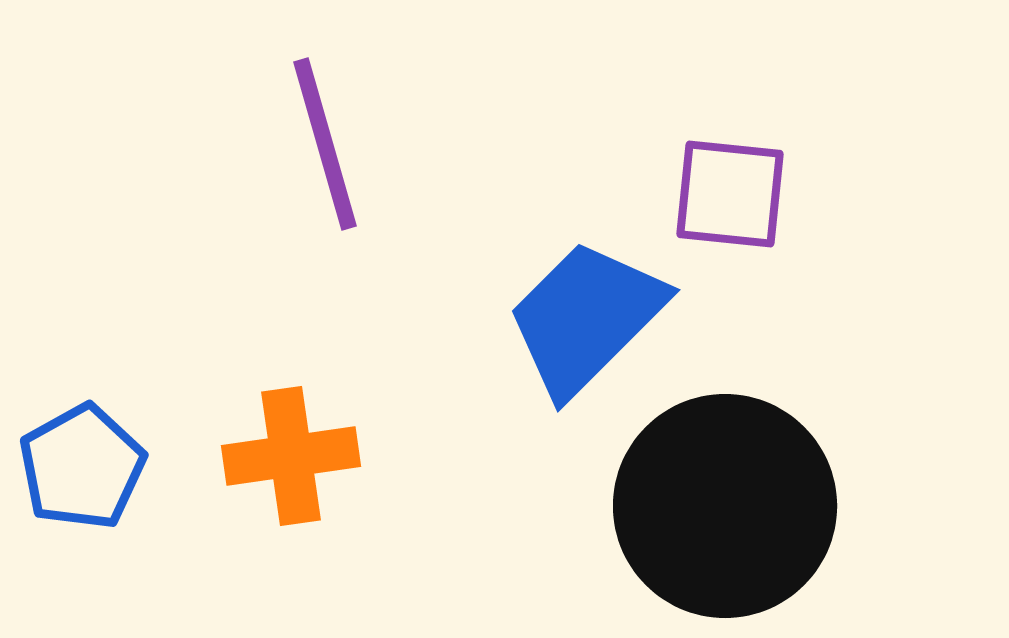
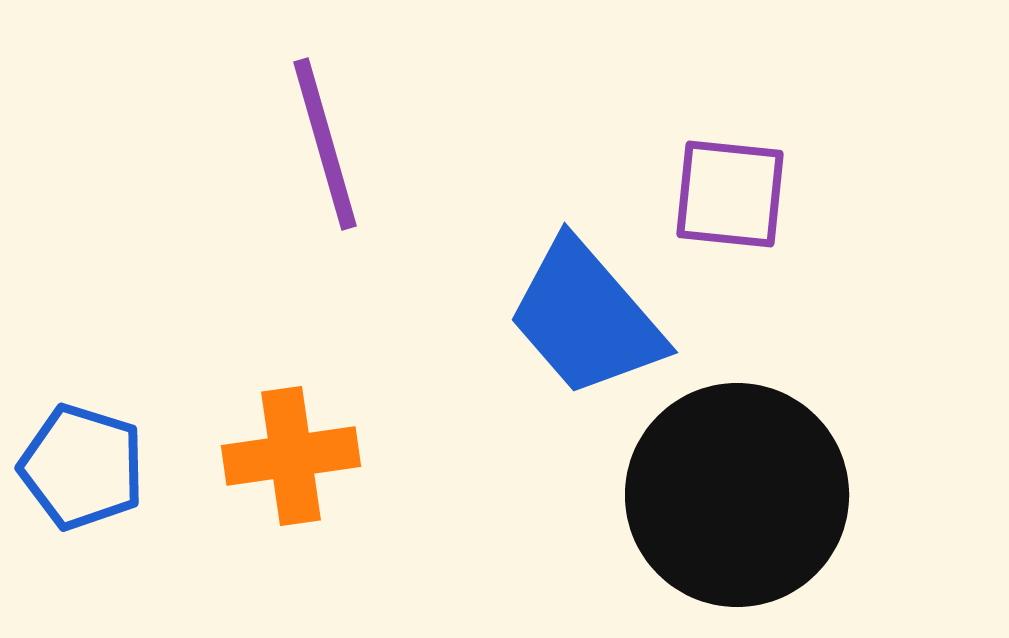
blue trapezoid: rotated 86 degrees counterclockwise
blue pentagon: rotated 26 degrees counterclockwise
black circle: moved 12 px right, 11 px up
